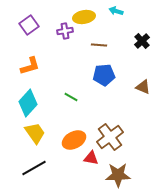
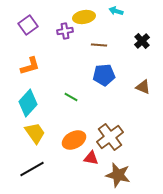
purple square: moved 1 px left
black line: moved 2 px left, 1 px down
brown star: rotated 15 degrees clockwise
